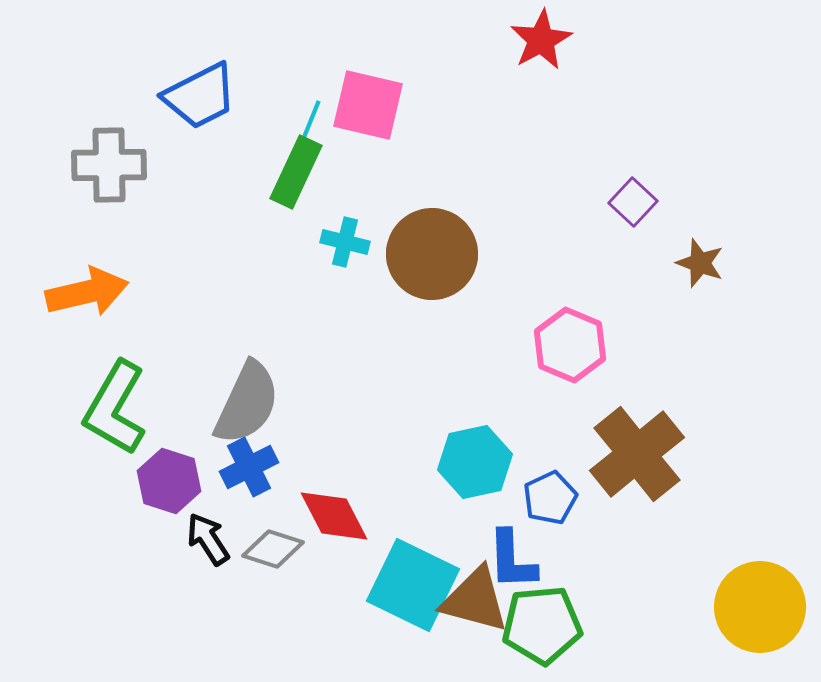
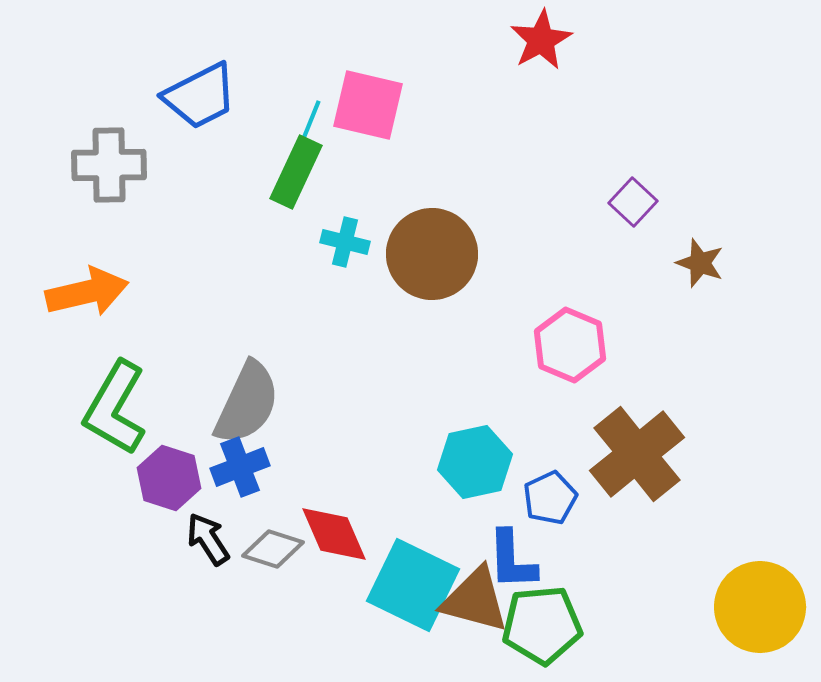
blue cross: moved 9 px left; rotated 6 degrees clockwise
purple hexagon: moved 3 px up
red diamond: moved 18 px down; rotated 4 degrees clockwise
